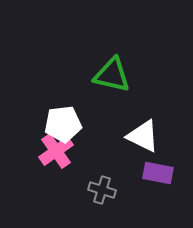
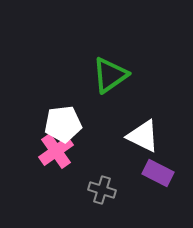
green triangle: moved 2 px left; rotated 48 degrees counterclockwise
purple rectangle: rotated 16 degrees clockwise
